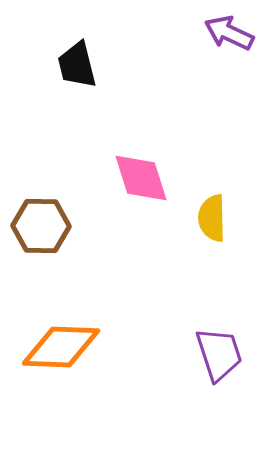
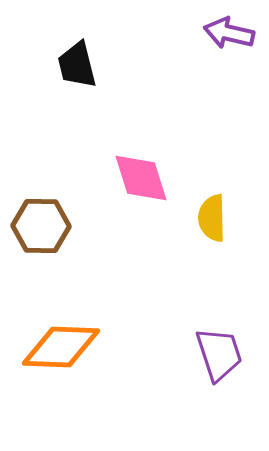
purple arrow: rotated 12 degrees counterclockwise
